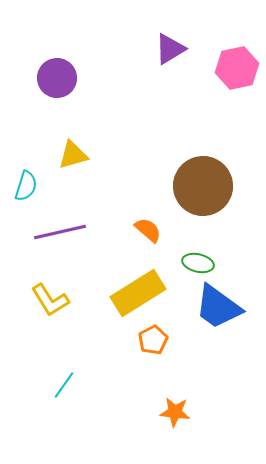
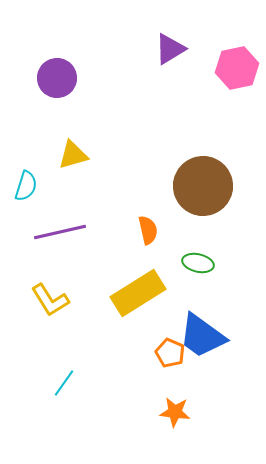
orange semicircle: rotated 36 degrees clockwise
blue trapezoid: moved 16 px left, 29 px down
orange pentagon: moved 17 px right, 13 px down; rotated 20 degrees counterclockwise
cyan line: moved 2 px up
